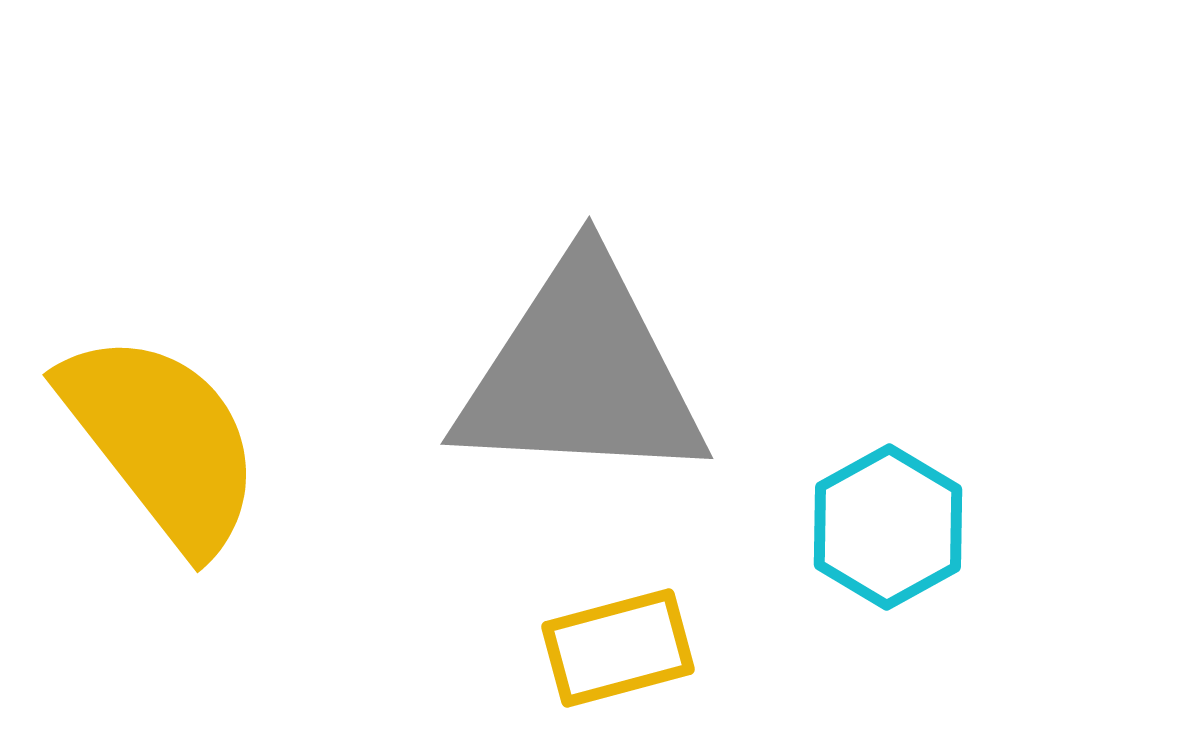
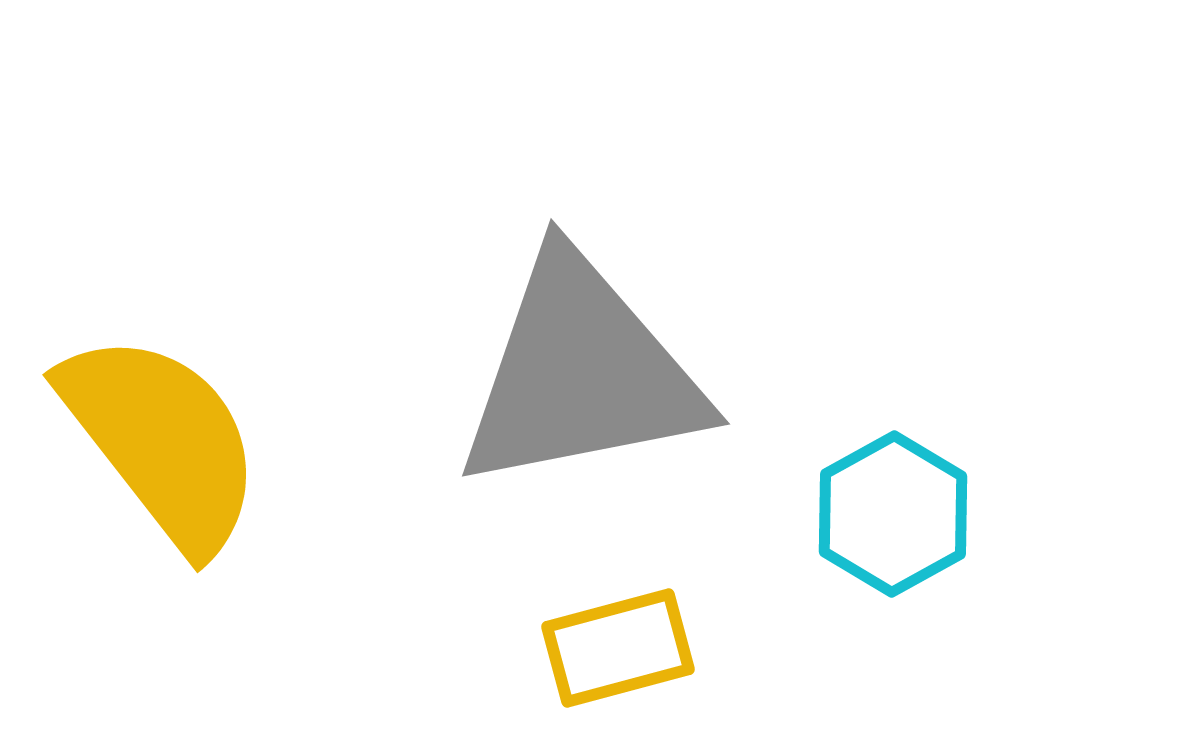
gray triangle: rotated 14 degrees counterclockwise
cyan hexagon: moved 5 px right, 13 px up
